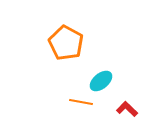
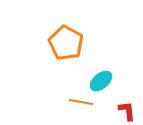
red L-shape: moved 2 px down; rotated 40 degrees clockwise
